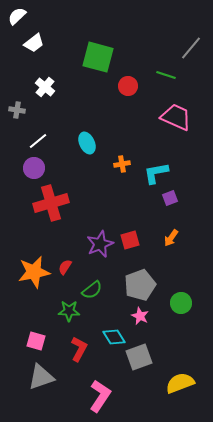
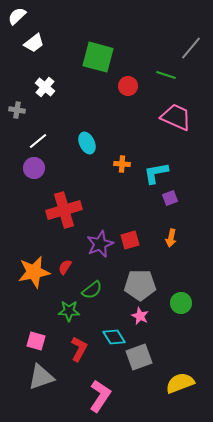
orange cross: rotated 14 degrees clockwise
red cross: moved 13 px right, 7 px down
orange arrow: rotated 24 degrees counterclockwise
gray pentagon: rotated 20 degrees clockwise
